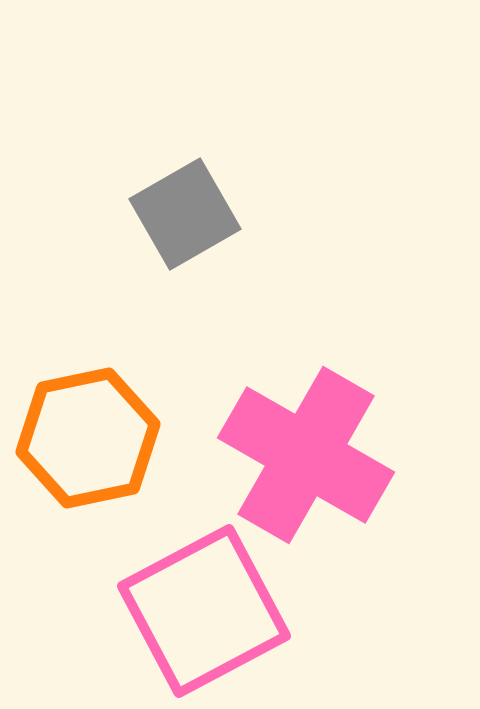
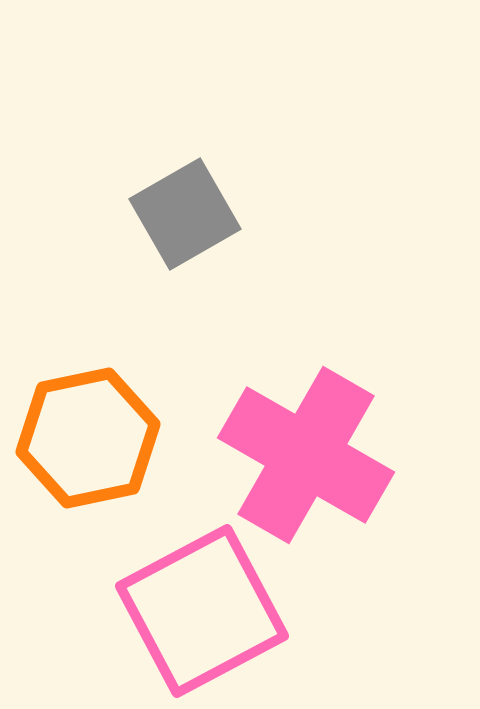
pink square: moved 2 px left
